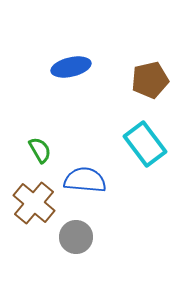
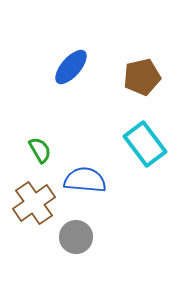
blue ellipse: rotated 36 degrees counterclockwise
brown pentagon: moved 8 px left, 3 px up
brown cross: rotated 15 degrees clockwise
